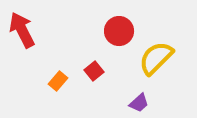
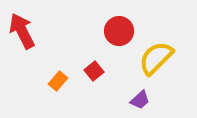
red arrow: moved 1 px down
purple trapezoid: moved 1 px right, 3 px up
